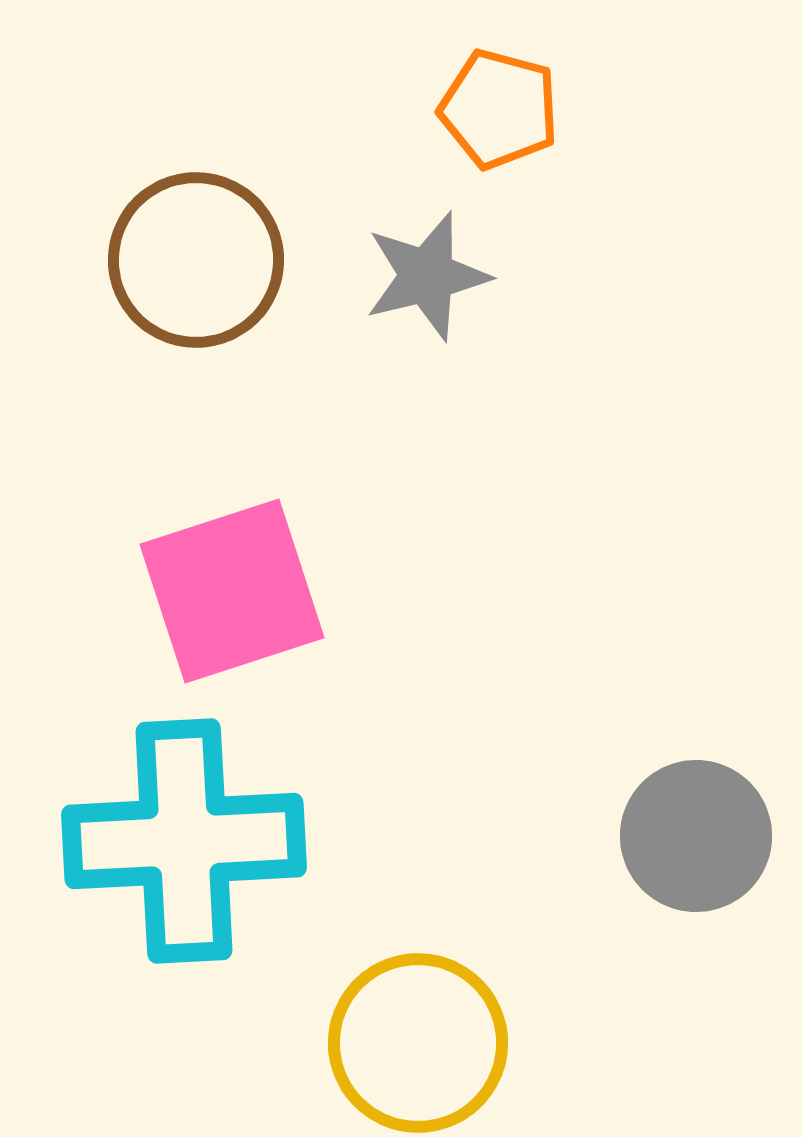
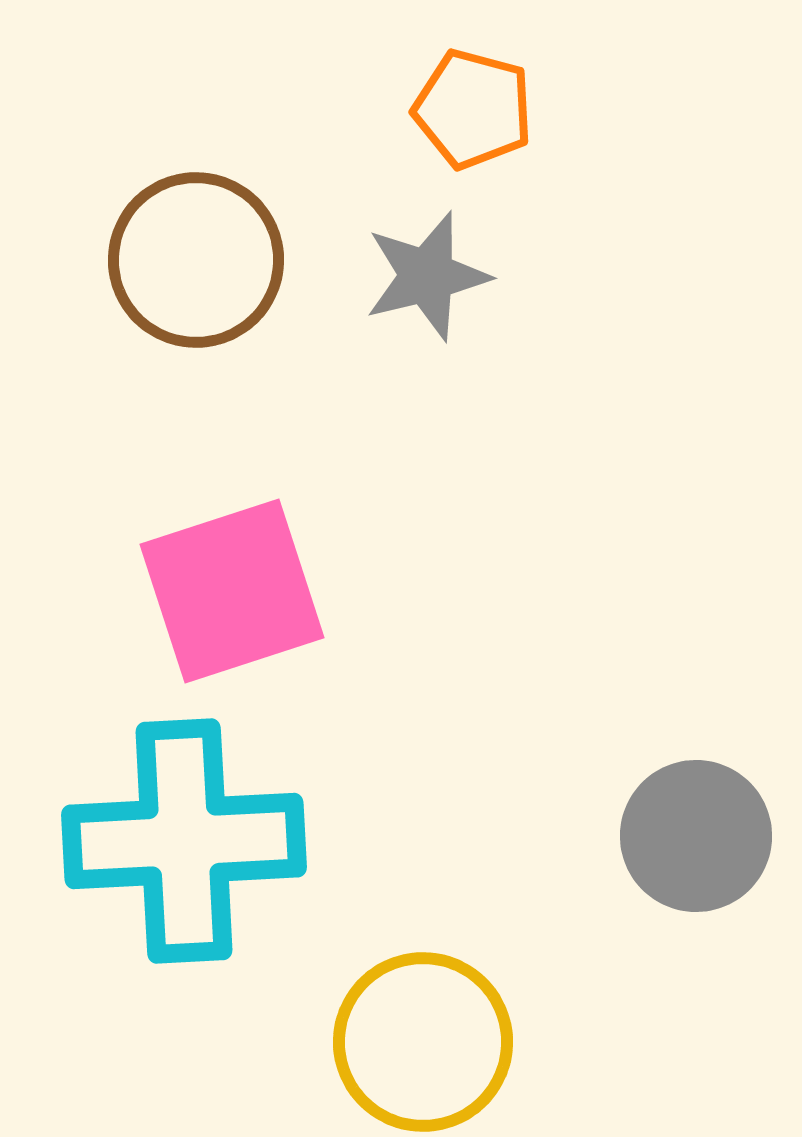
orange pentagon: moved 26 px left
yellow circle: moved 5 px right, 1 px up
